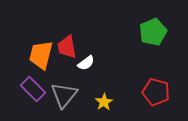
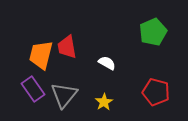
white semicircle: moved 21 px right; rotated 114 degrees counterclockwise
purple rectangle: rotated 10 degrees clockwise
